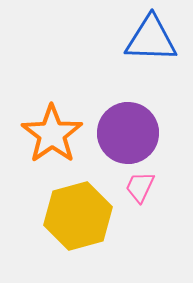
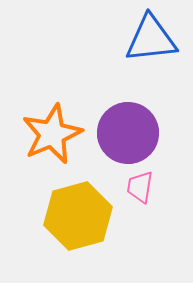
blue triangle: rotated 8 degrees counterclockwise
orange star: rotated 12 degrees clockwise
pink trapezoid: rotated 16 degrees counterclockwise
